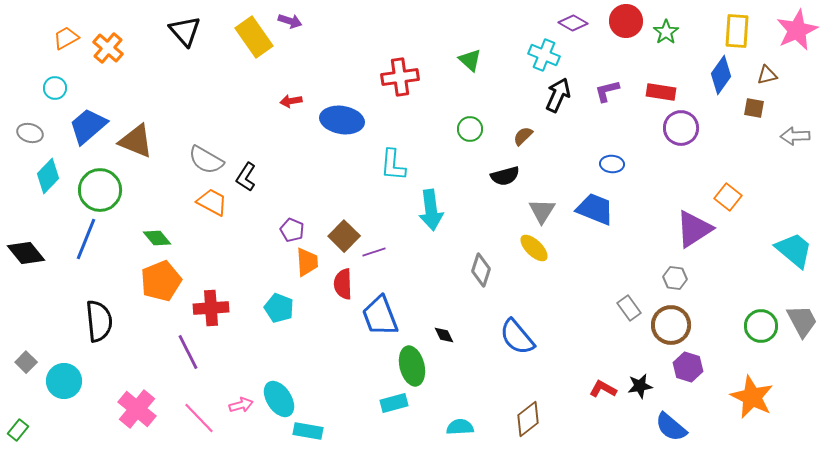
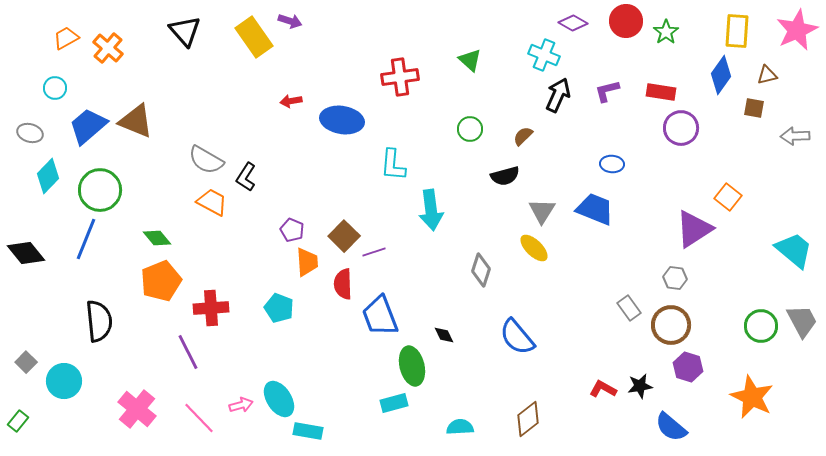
brown triangle at (136, 141): moved 20 px up
green rectangle at (18, 430): moved 9 px up
